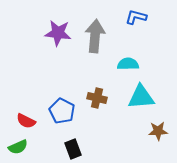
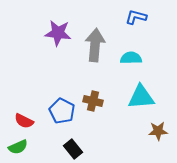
gray arrow: moved 9 px down
cyan semicircle: moved 3 px right, 6 px up
brown cross: moved 4 px left, 3 px down
red semicircle: moved 2 px left
black rectangle: rotated 18 degrees counterclockwise
